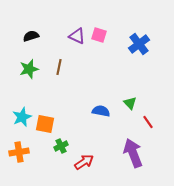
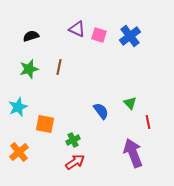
purple triangle: moved 7 px up
blue cross: moved 9 px left, 8 px up
blue semicircle: rotated 42 degrees clockwise
cyan star: moved 4 px left, 10 px up
red line: rotated 24 degrees clockwise
green cross: moved 12 px right, 6 px up
orange cross: rotated 30 degrees counterclockwise
red arrow: moved 9 px left
